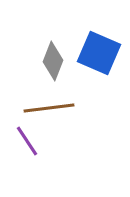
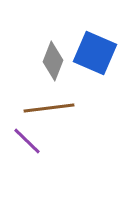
blue square: moved 4 px left
purple line: rotated 12 degrees counterclockwise
